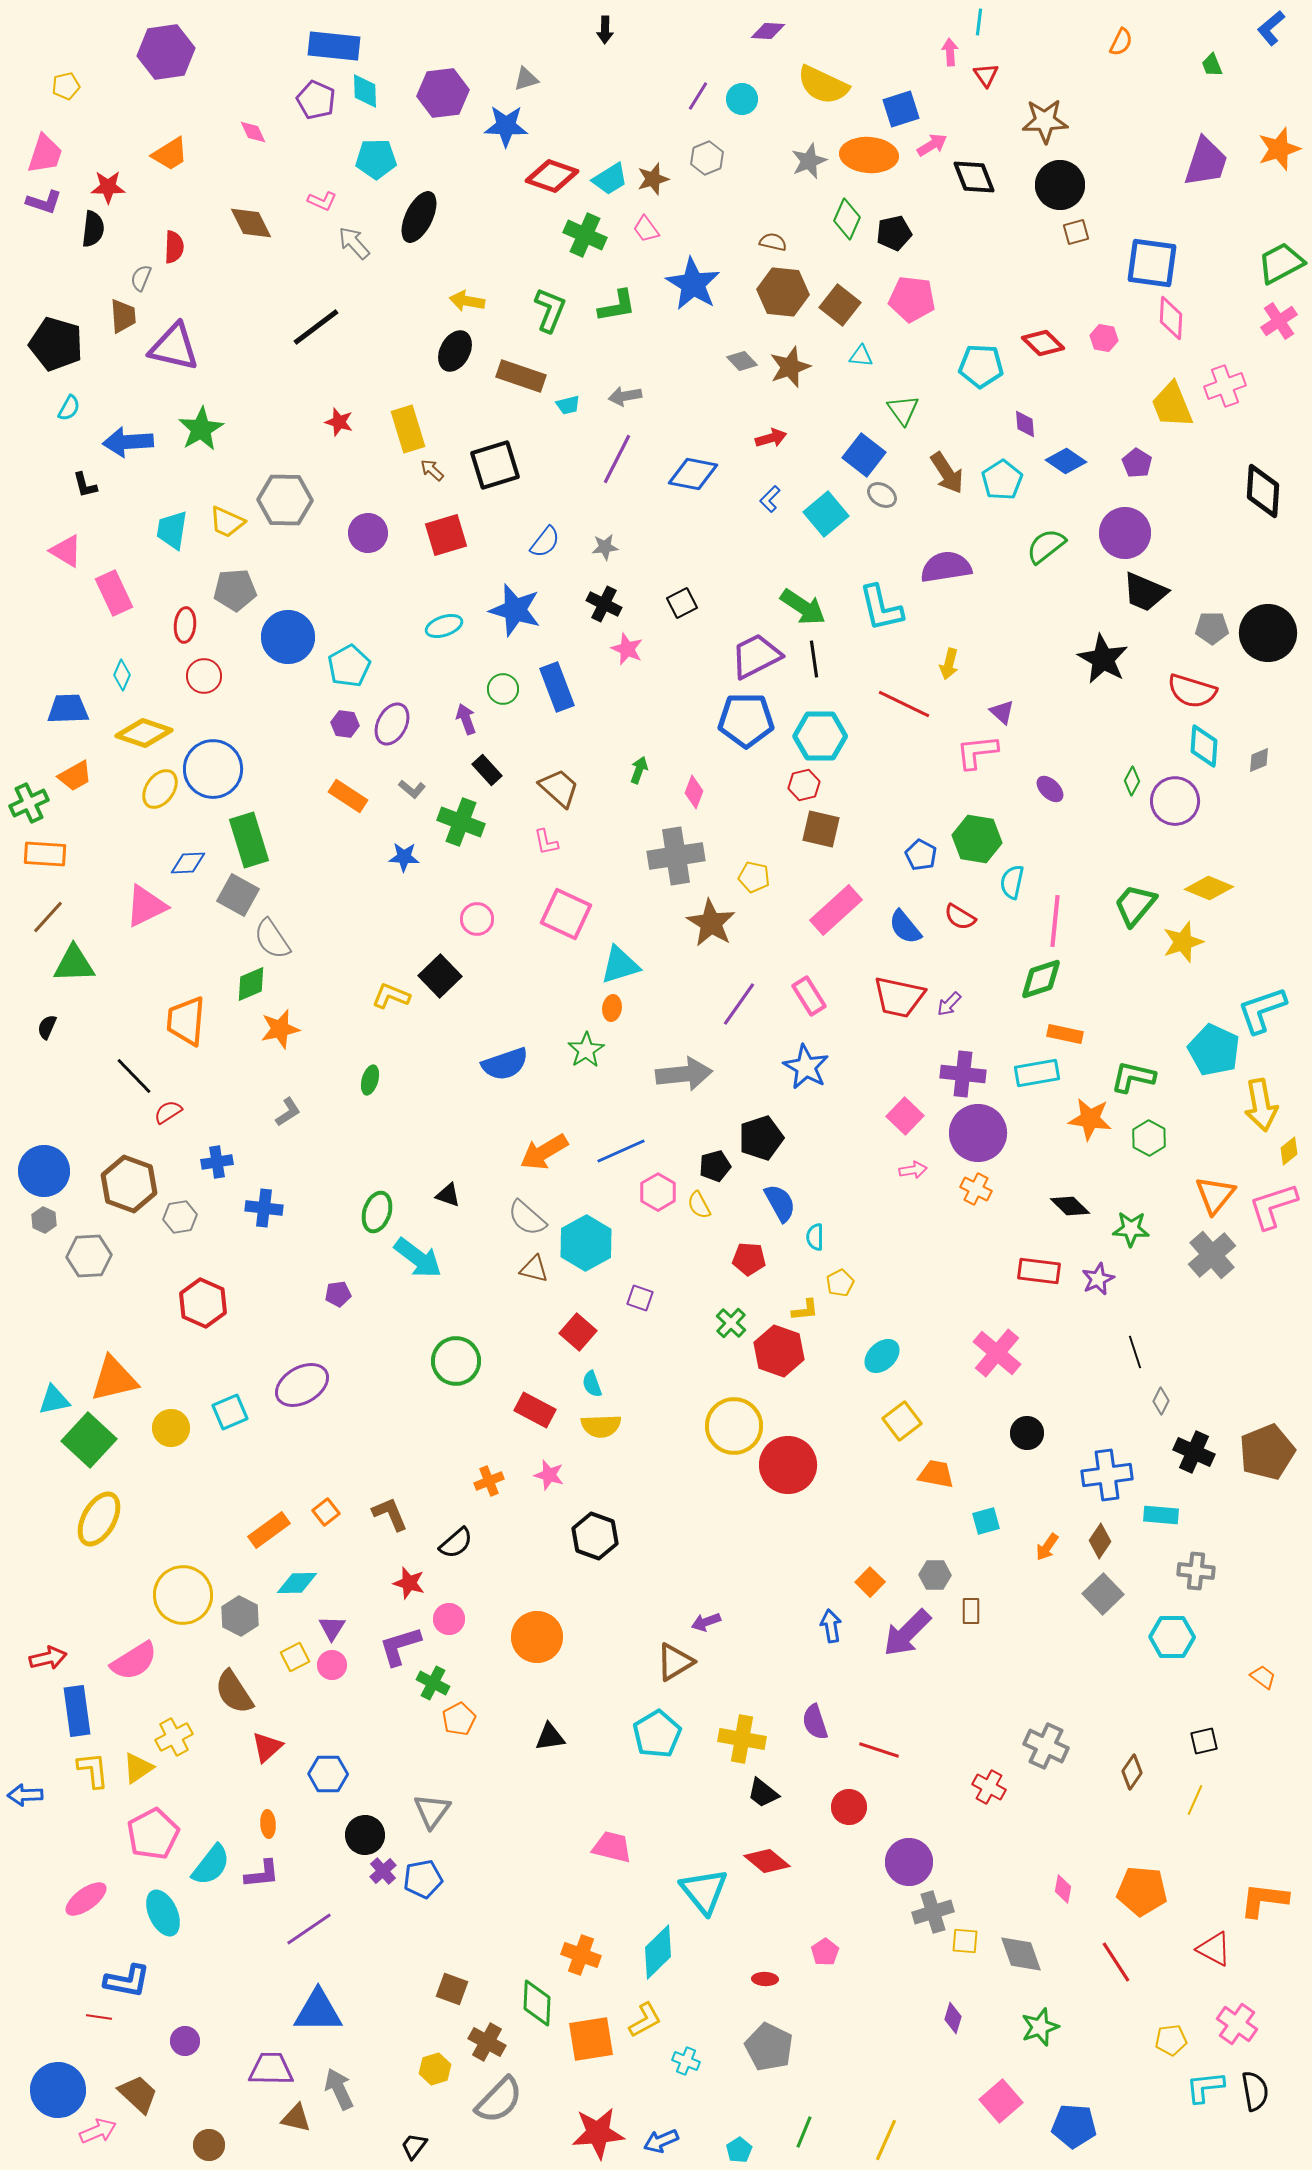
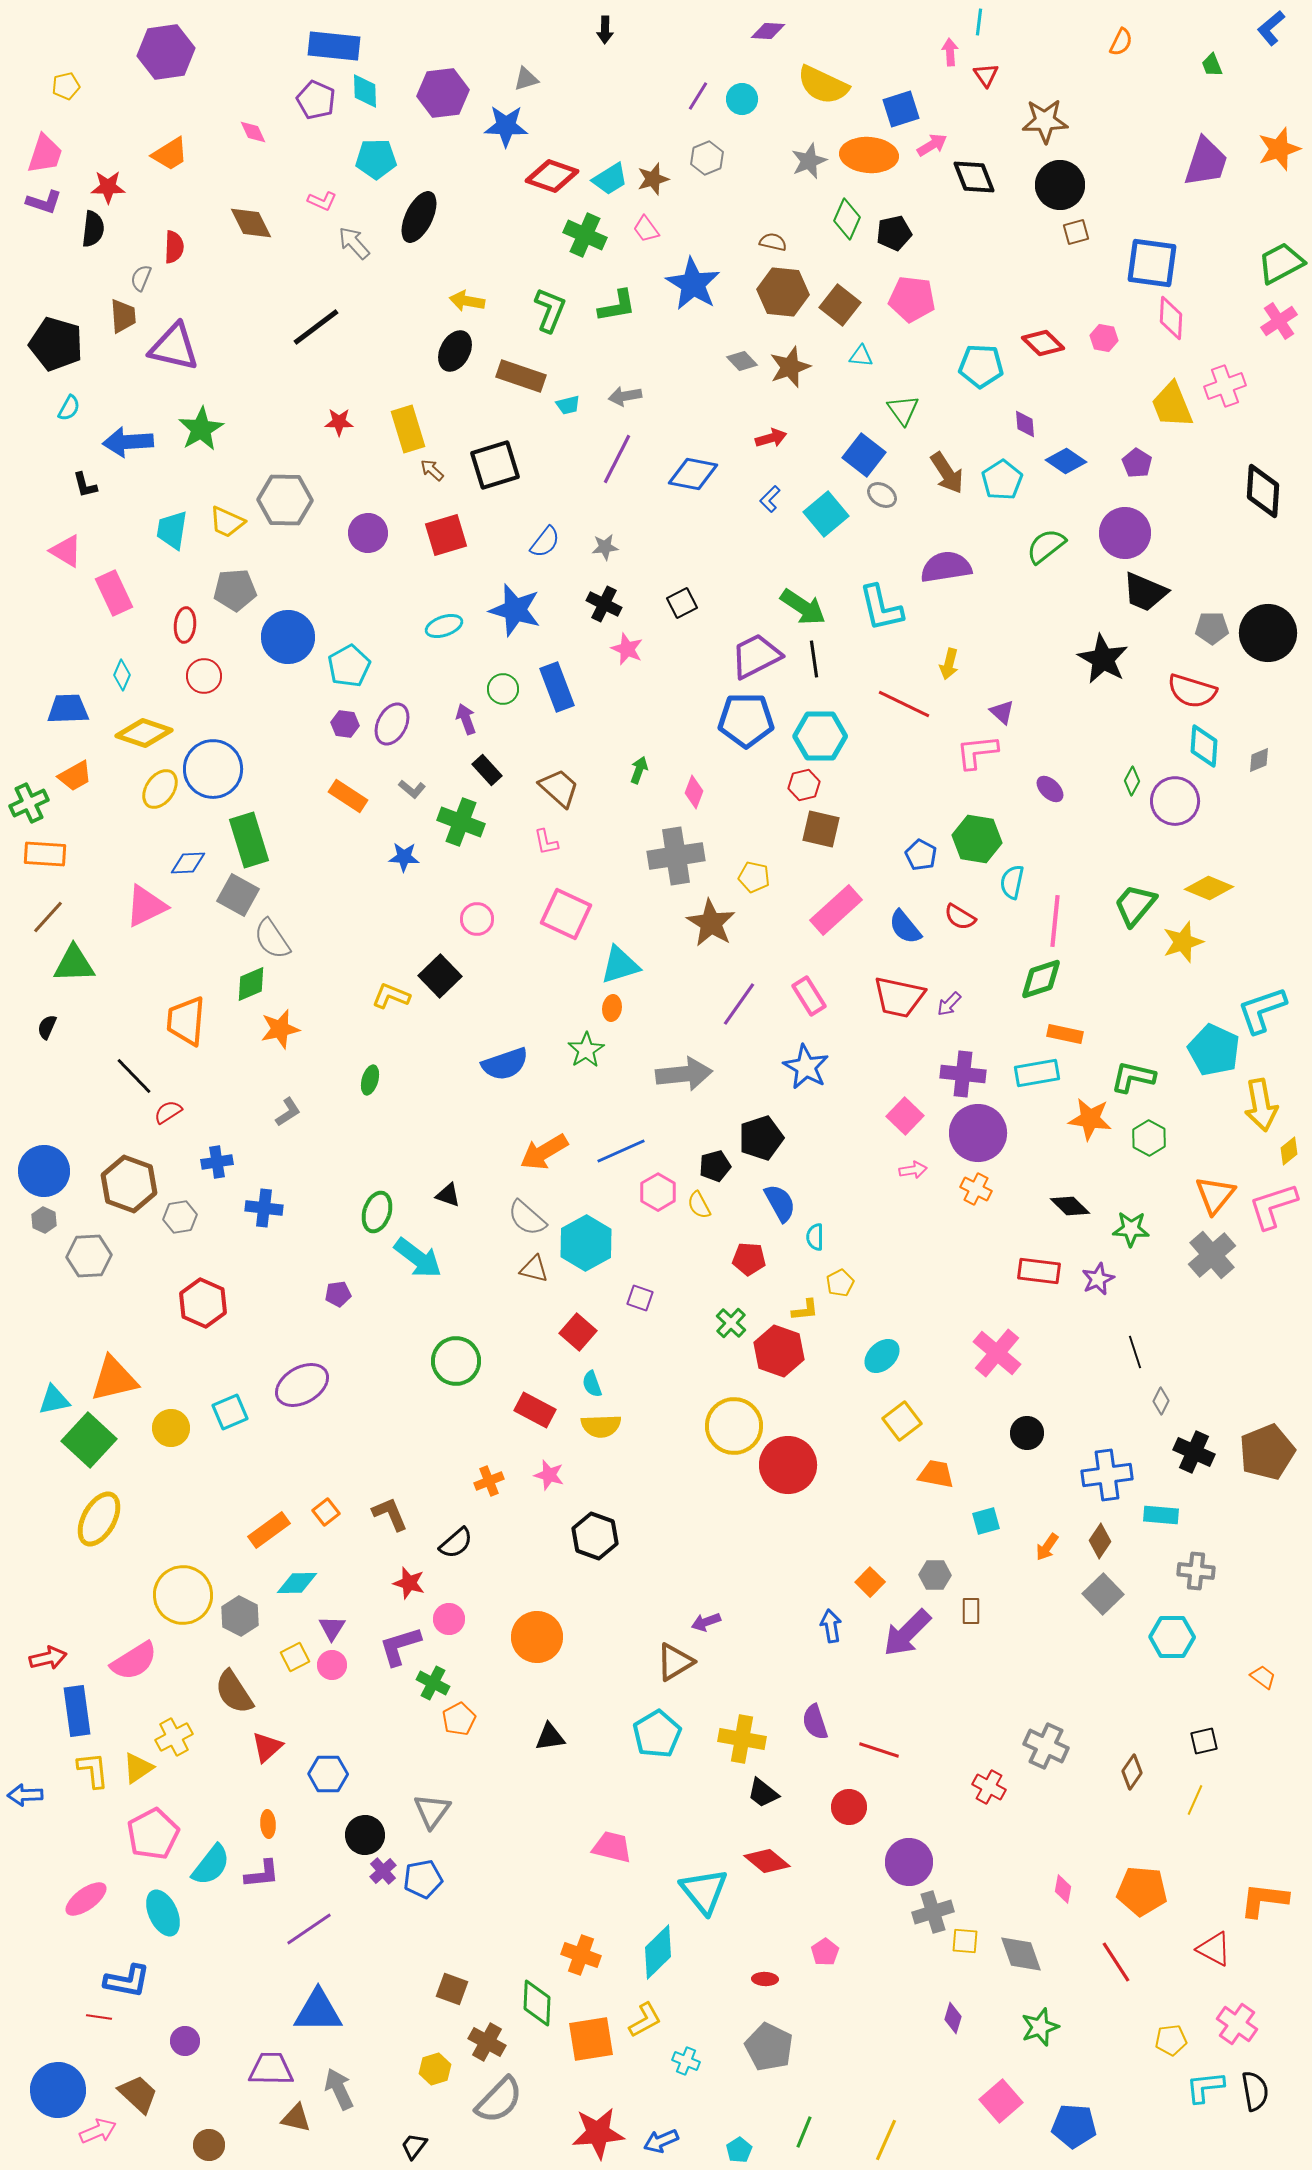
red star at (339, 422): rotated 16 degrees counterclockwise
